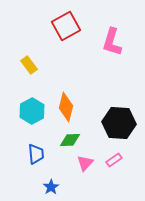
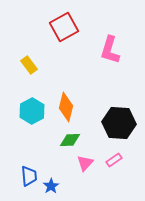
red square: moved 2 px left, 1 px down
pink L-shape: moved 2 px left, 8 px down
blue trapezoid: moved 7 px left, 22 px down
blue star: moved 1 px up
